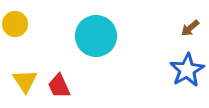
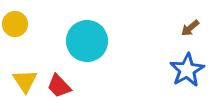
cyan circle: moved 9 px left, 5 px down
red trapezoid: rotated 20 degrees counterclockwise
